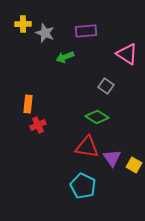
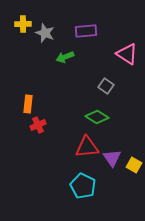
red triangle: rotated 15 degrees counterclockwise
